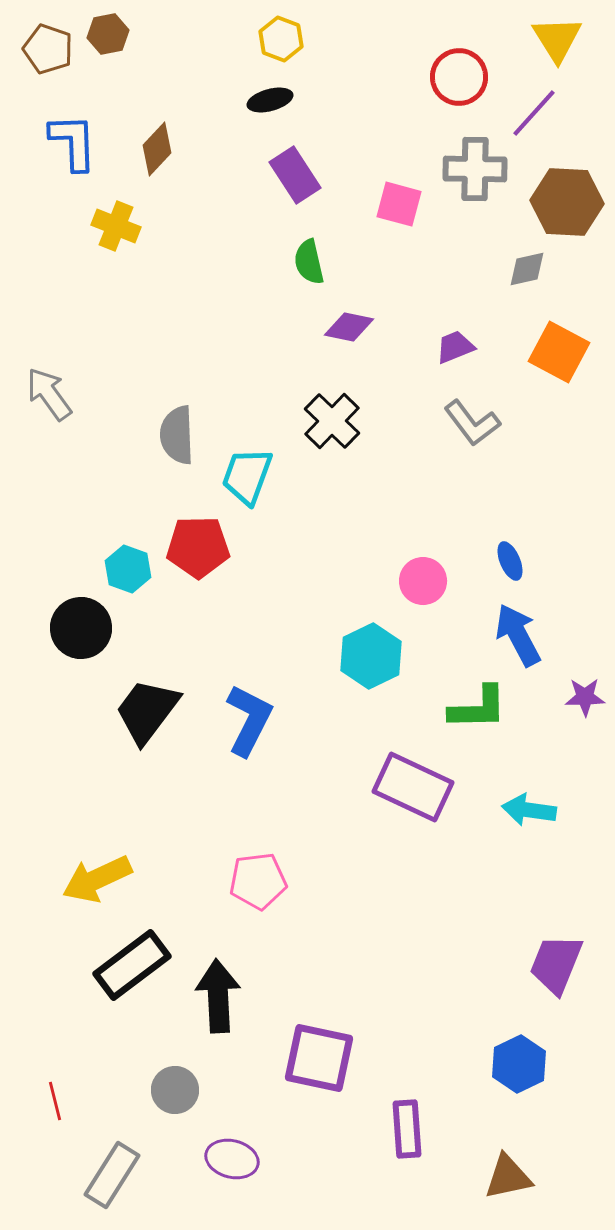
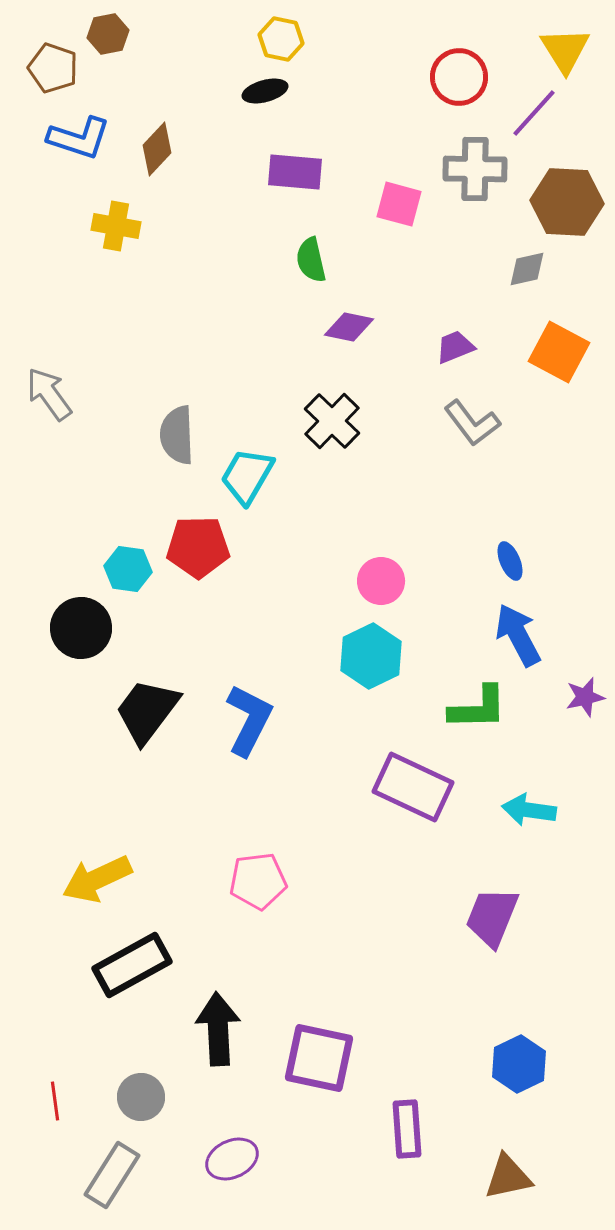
yellow hexagon at (281, 39): rotated 9 degrees counterclockwise
yellow triangle at (557, 39): moved 8 px right, 11 px down
brown pentagon at (48, 49): moved 5 px right, 19 px down
black ellipse at (270, 100): moved 5 px left, 9 px up
blue L-shape at (73, 142): moved 6 px right, 4 px up; rotated 110 degrees clockwise
purple rectangle at (295, 175): moved 3 px up; rotated 52 degrees counterclockwise
yellow cross at (116, 226): rotated 12 degrees counterclockwise
green semicircle at (309, 262): moved 2 px right, 2 px up
cyan trapezoid at (247, 476): rotated 10 degrees clockwise
cyan hexagon at (128, 569): rotated 12 degrees counterclockwise
pink circle at (423, 581): moved 42 px left
purple star at (585, 697): rotated 12 degrees counterclockwise
purple trapezoid at (556, 964): moved 64 px left, 47 px up
black rectangle at (132, 965): rotated 8 degrees clockwise
black arrow at (218, 996): moved 33 px down
gray circle at (175, 1090): moved 34 px left, 7 px down
red line at (55, 1101): rotated 6 degrees clockwise
purple ellipse at (232, 1159): rotated 39 degrees counterclockwise
